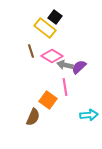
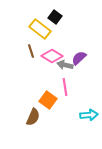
yellow rectangle: moved 5 px left, 1 px down
purple semicircle: moved 9 px up
